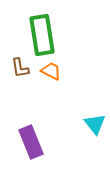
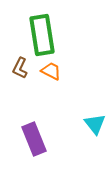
brown L-shape: rotated 35 degrees clockwise
purple rectangle: moved 3 px right, 3 px up
